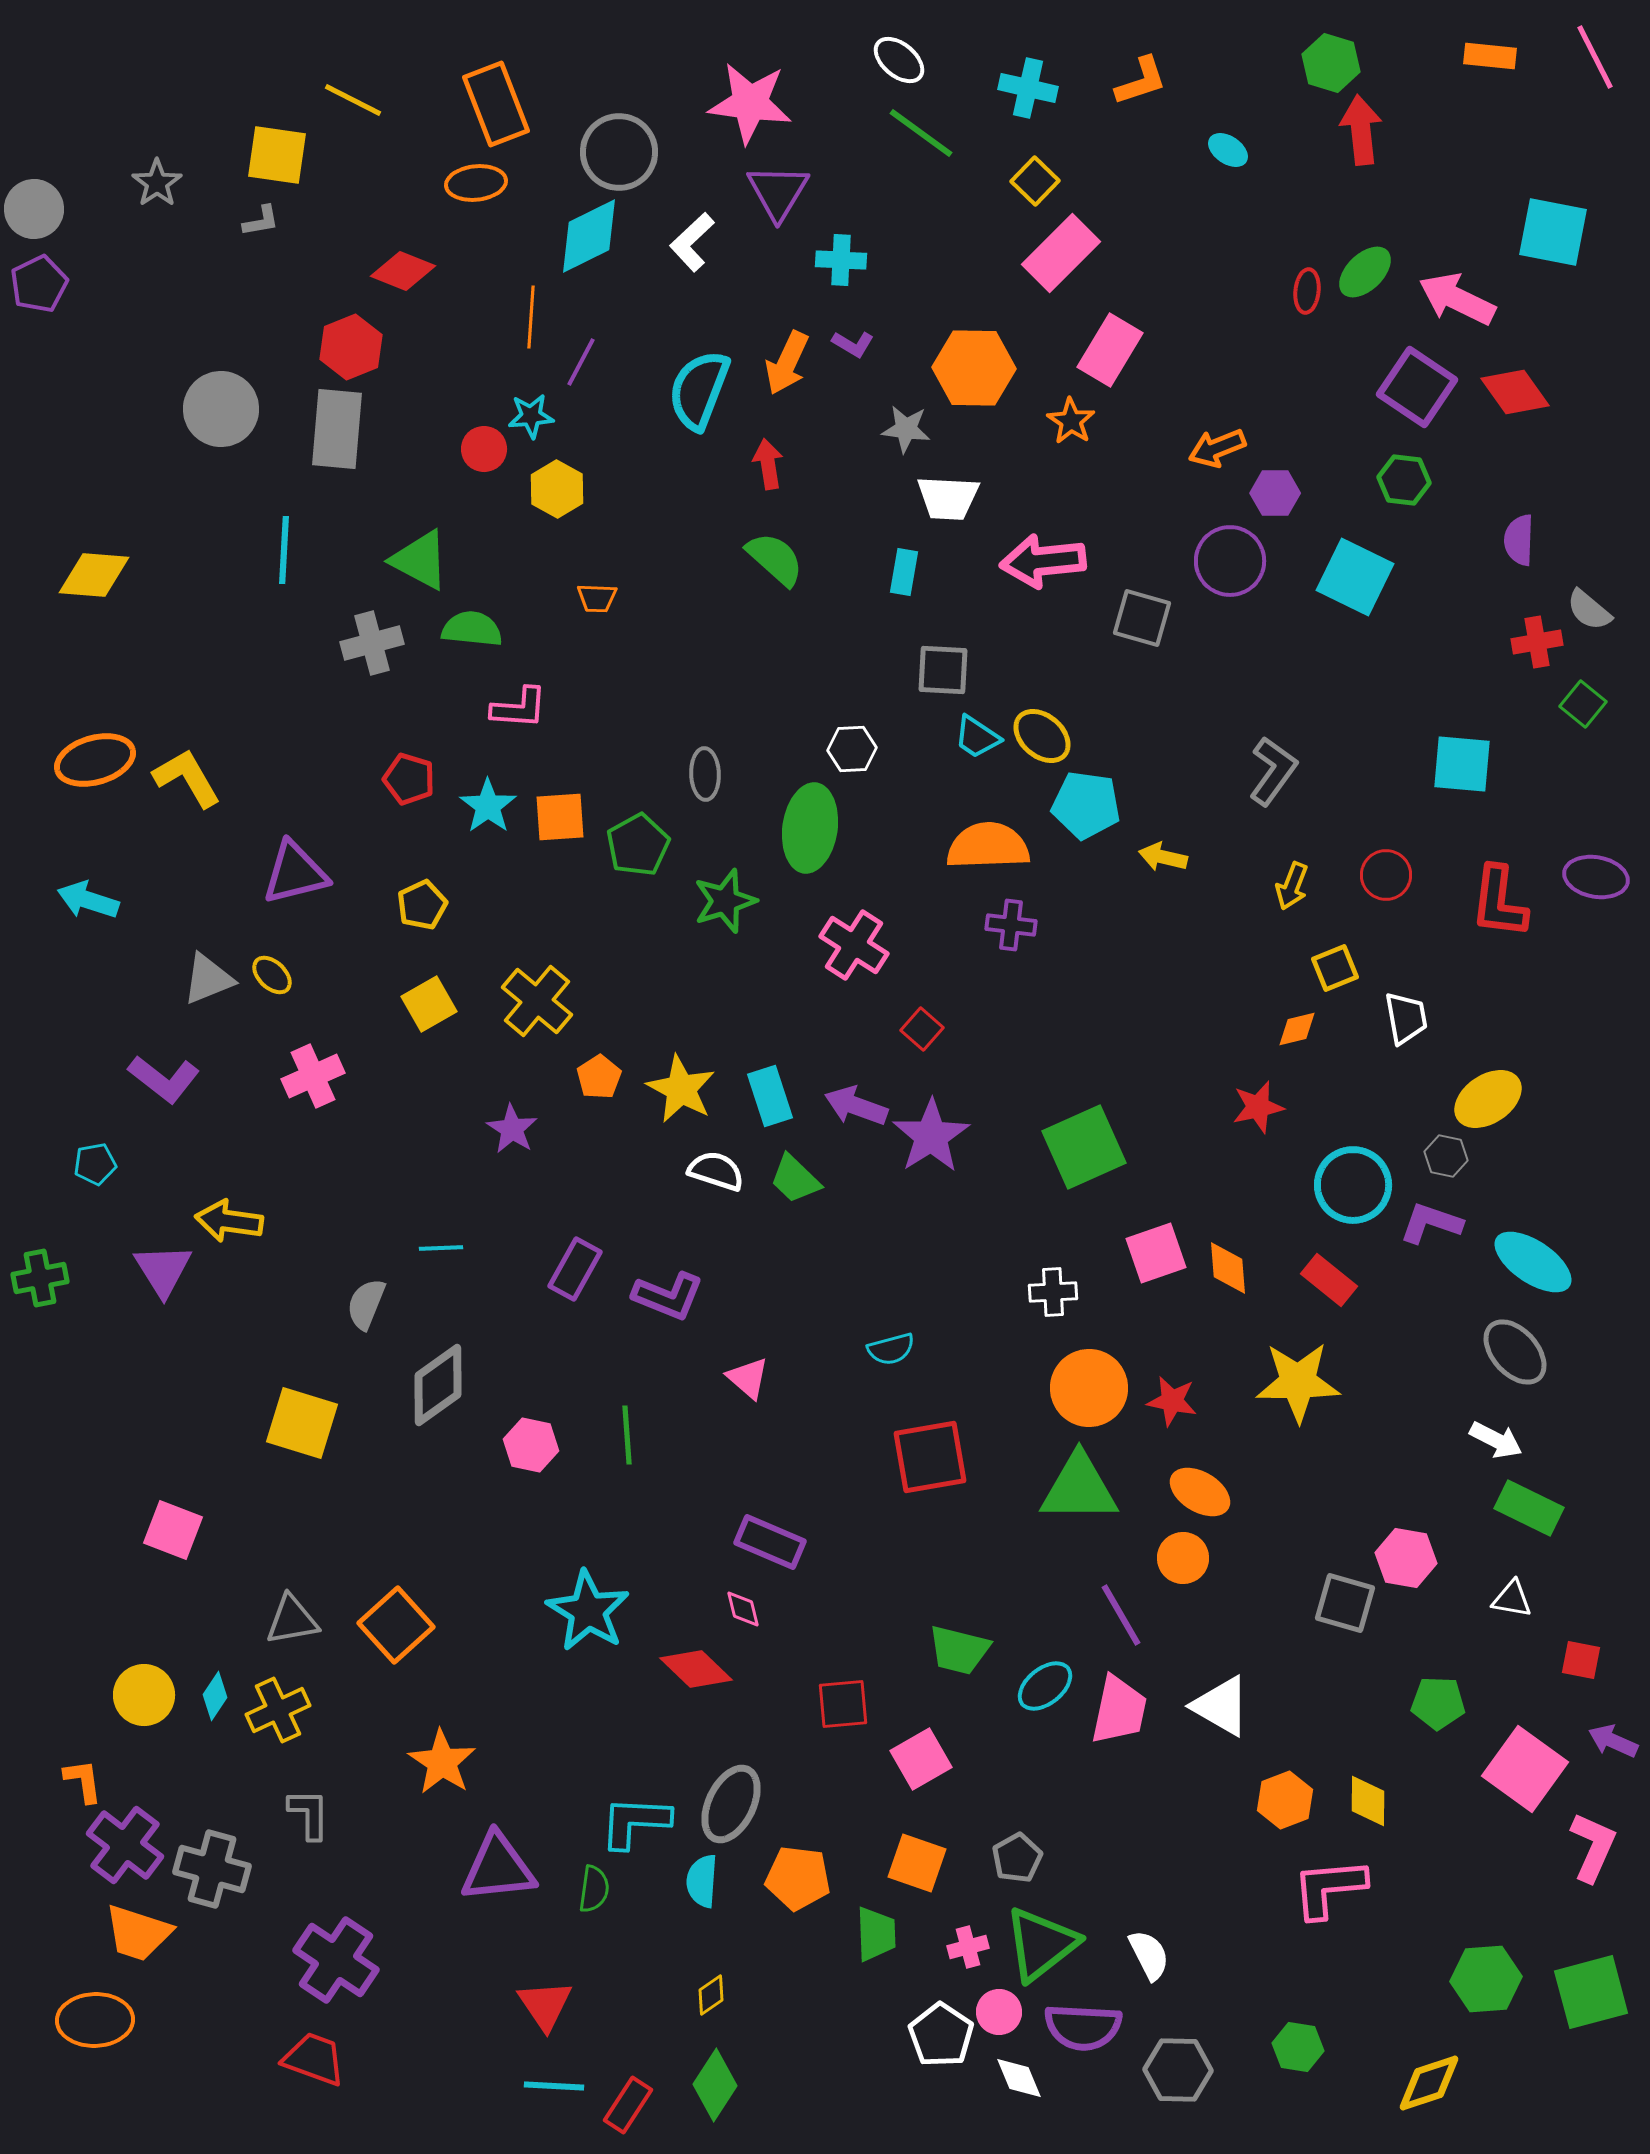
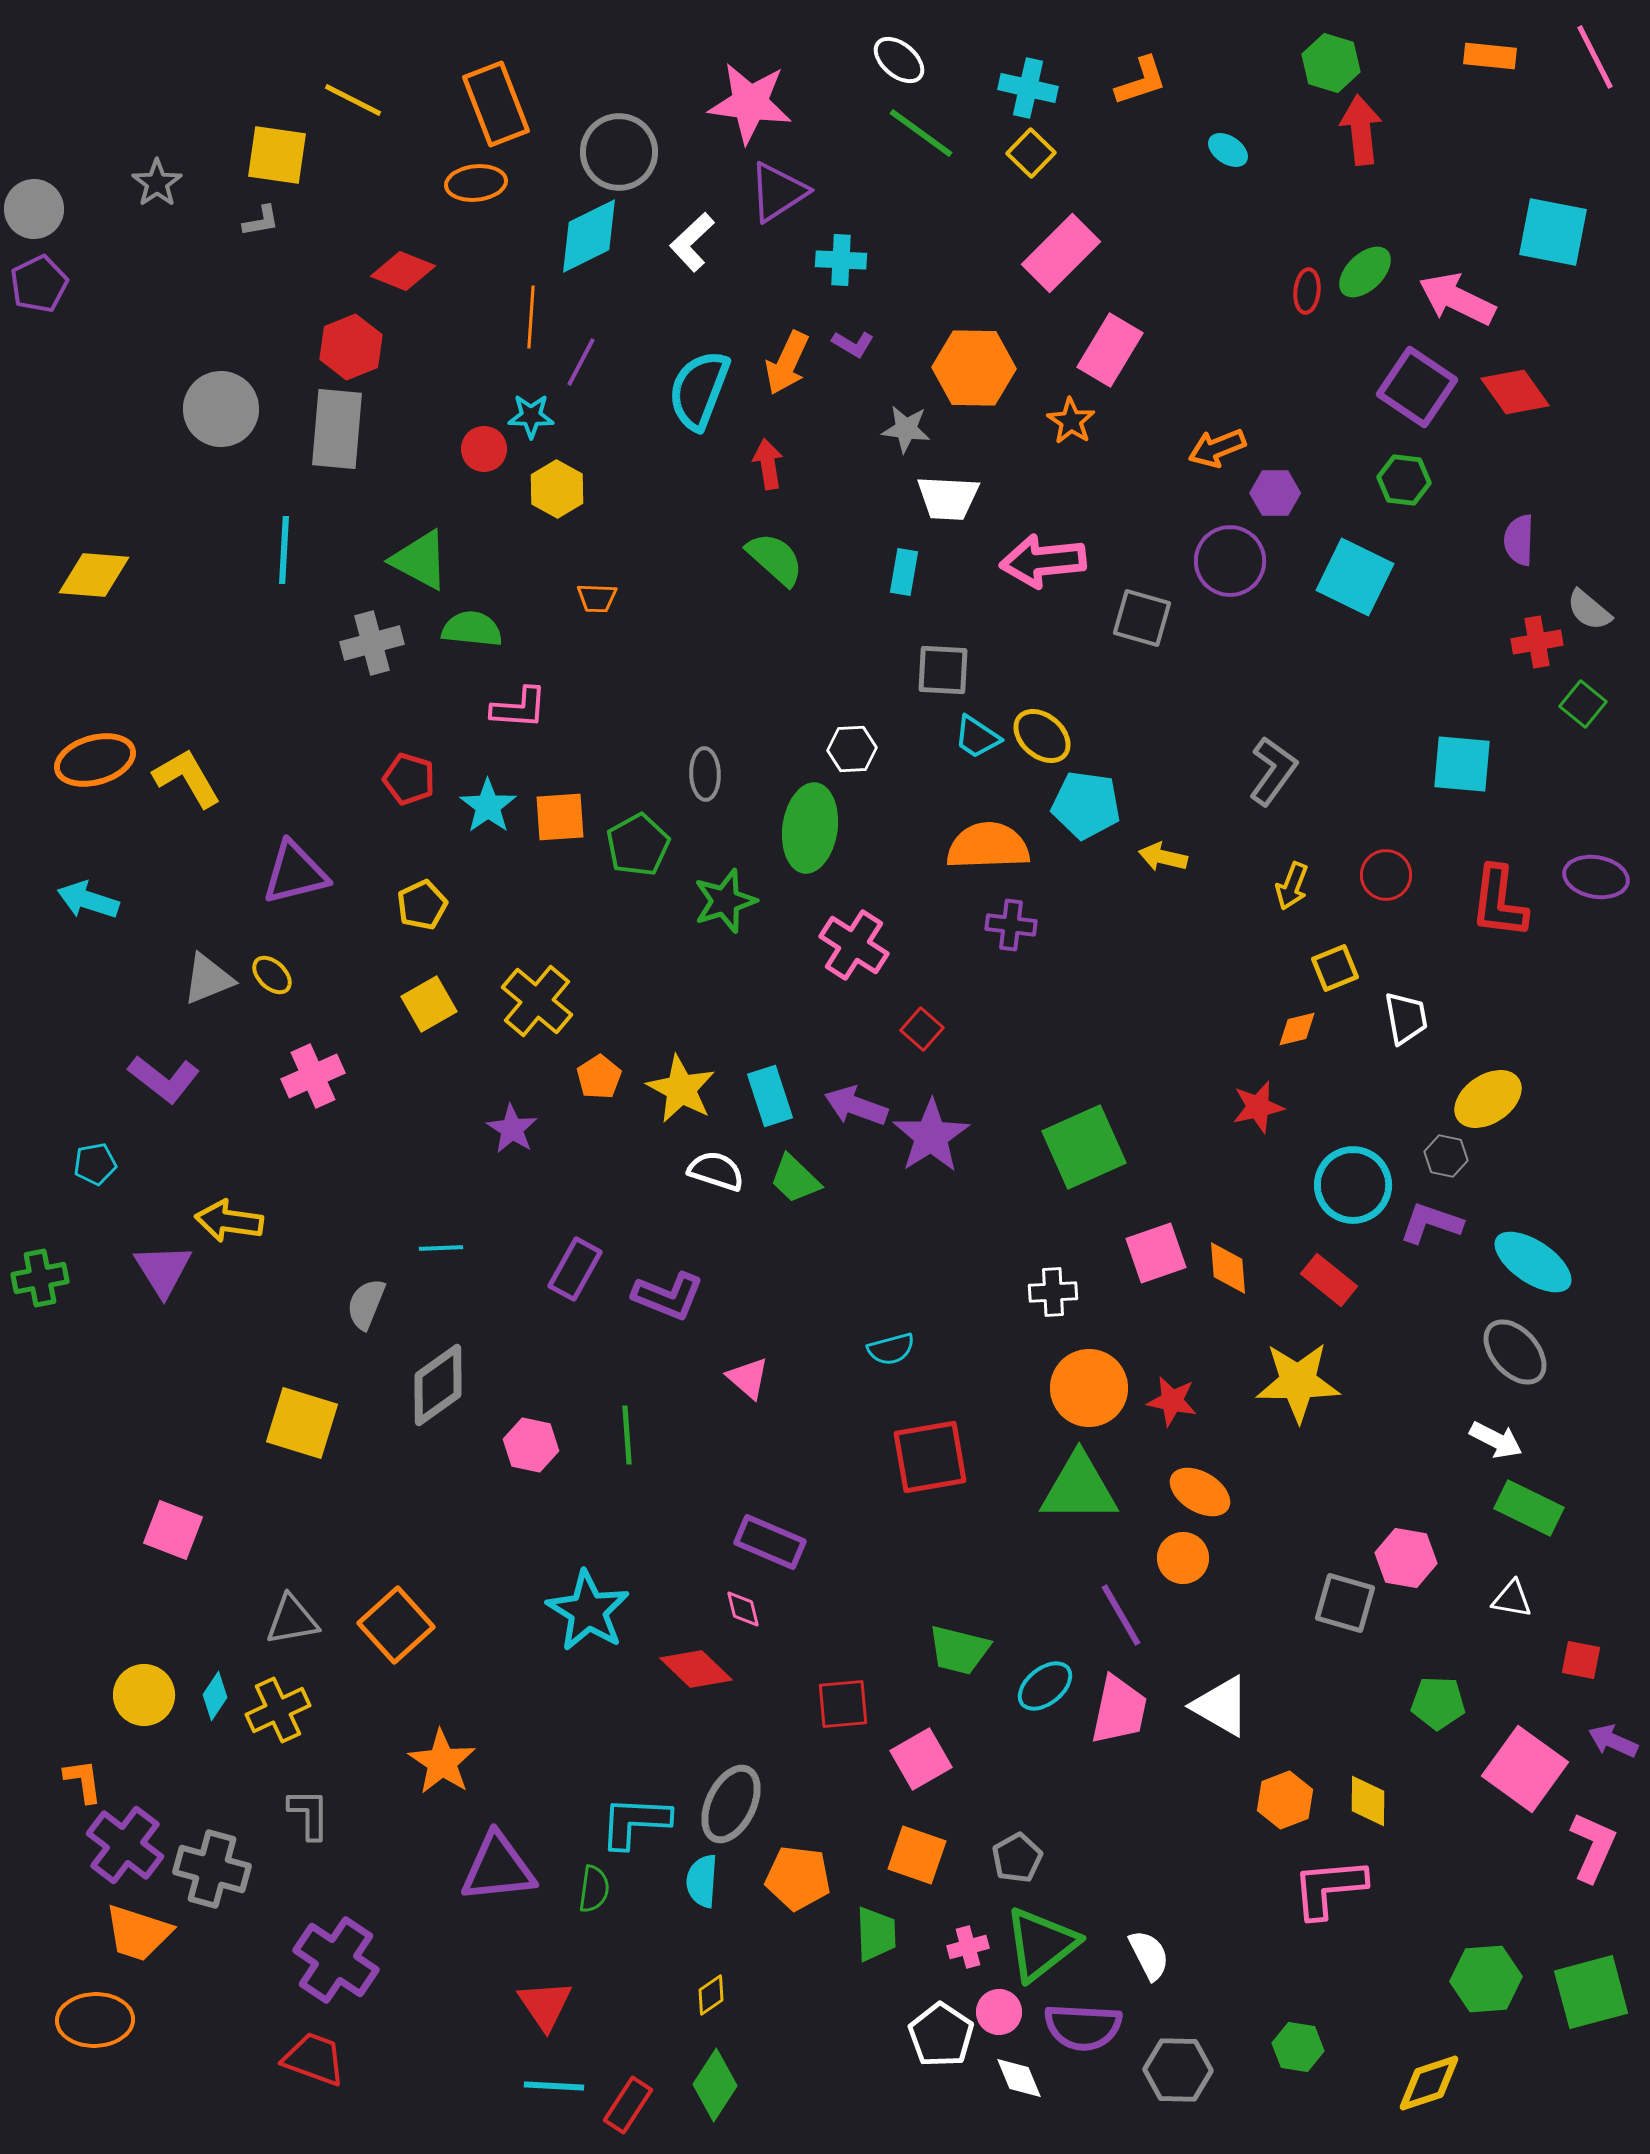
yellow square at (1035, 181): moved 4 px left, 28 px up
purple triangle at (778, 192): rotated 26 degrees clockwise
cyan star at (531, 416): rotated 6 degrees clockwise
orange square at (917, 1863): moved 8 px up
